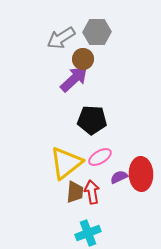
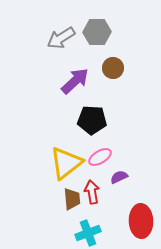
brown circle: moved 30 px right, 9 px down
purple arrow: moved 1 px right, 2 px down
red ellipse: moved 47 px down
brown trapezoid: moved 3 px left, 7 px down; rotated 10 degrees counterclockwise
